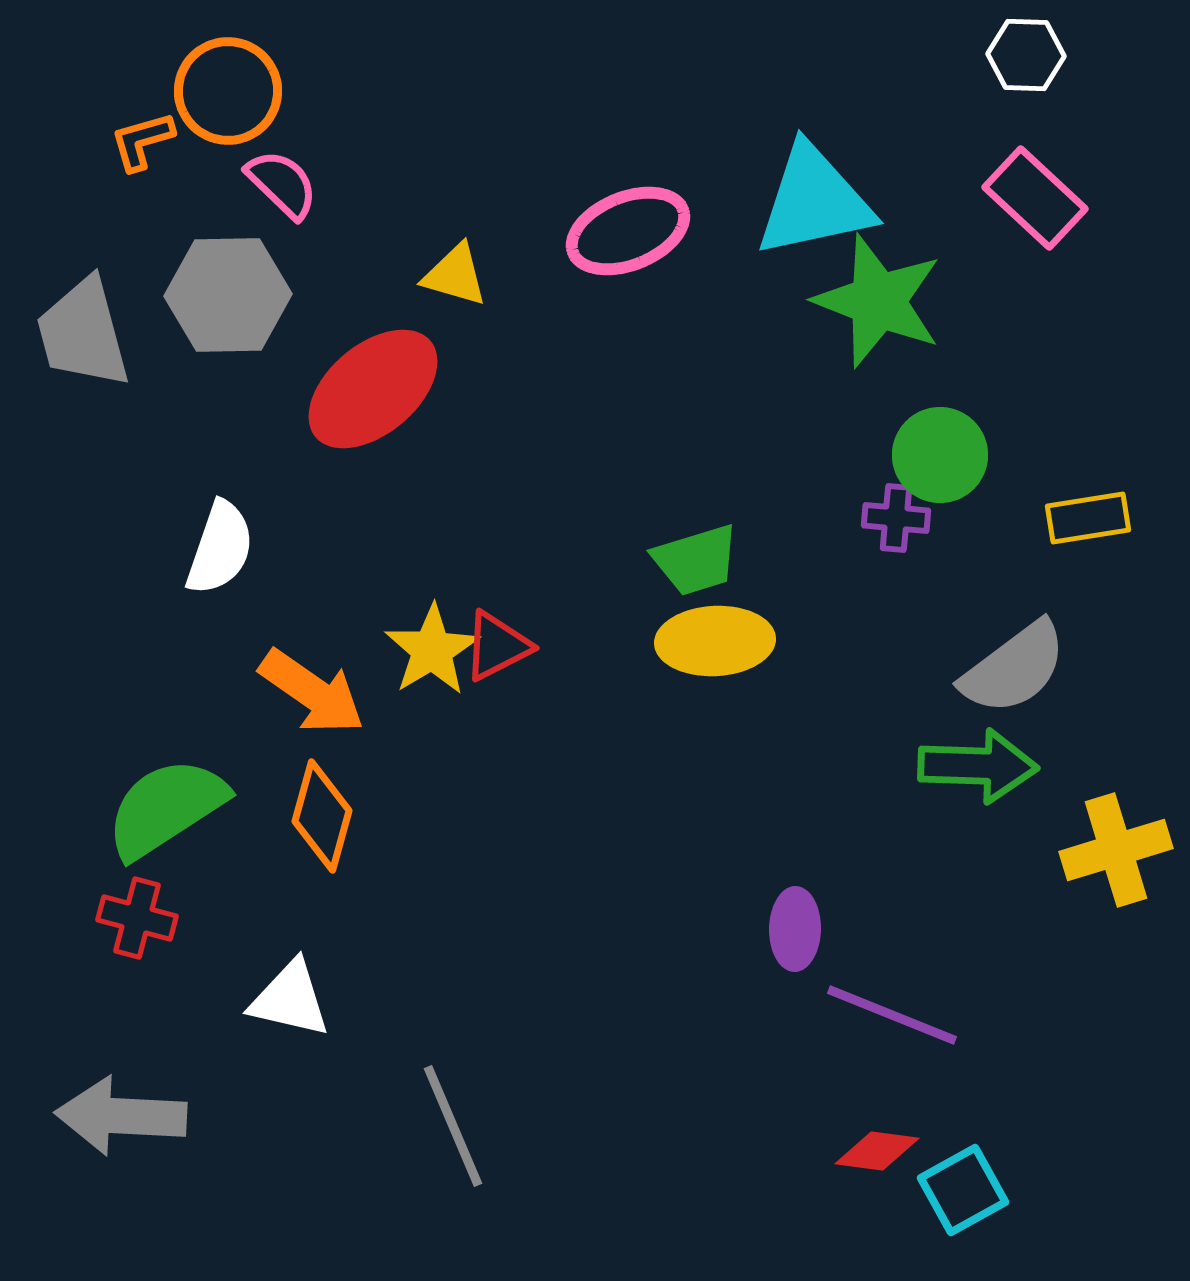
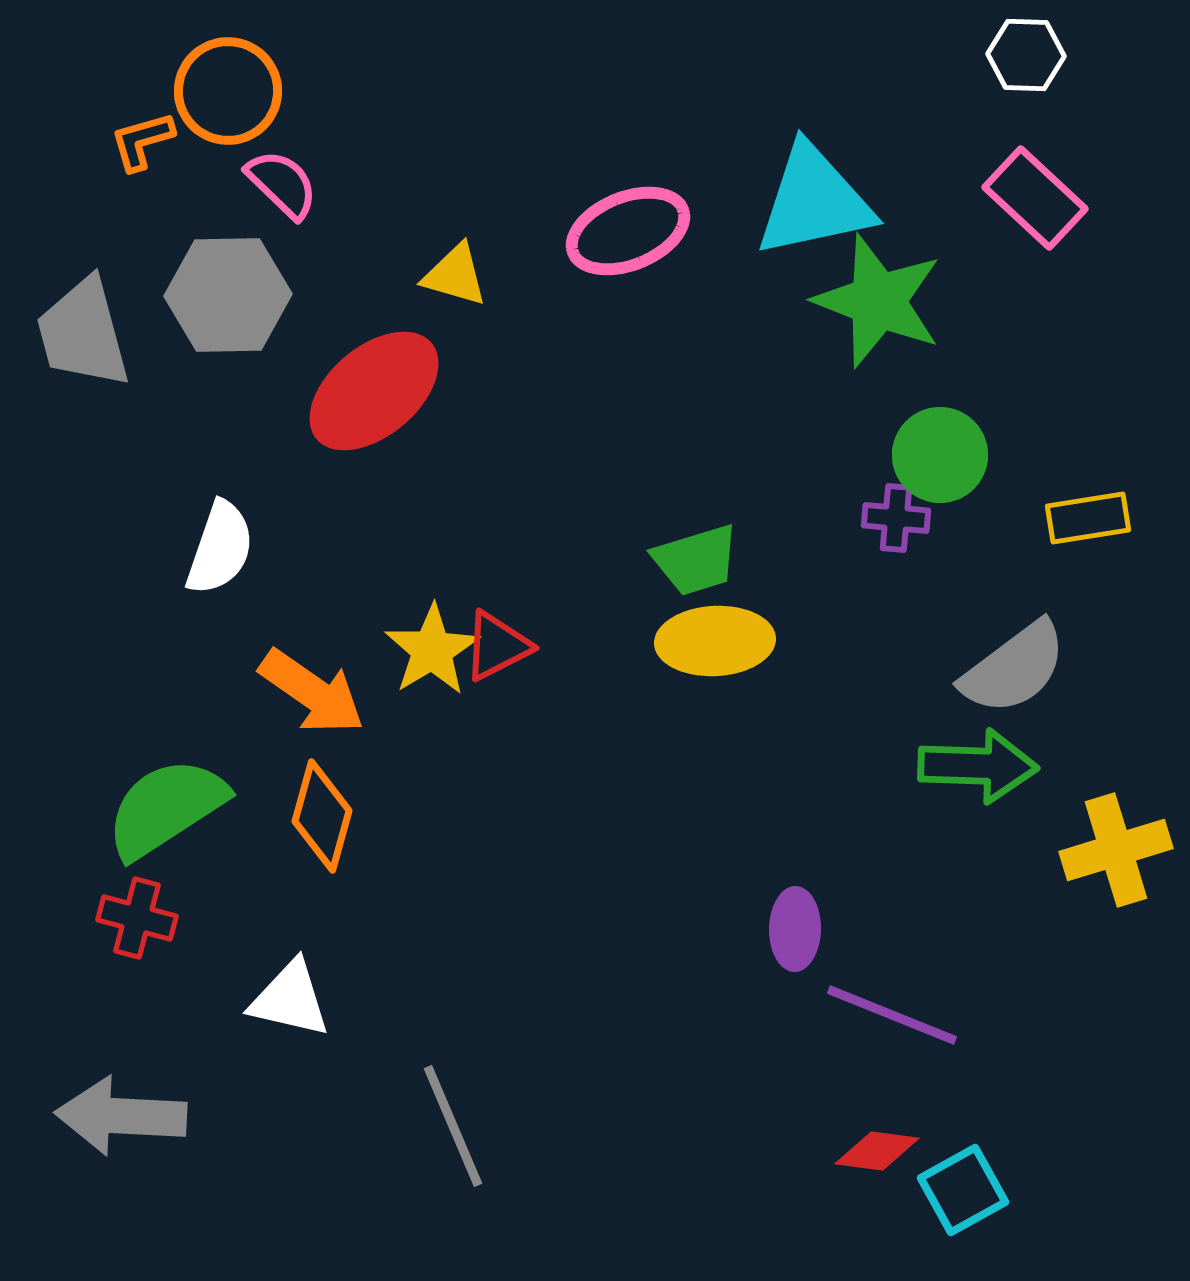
red ellipse: moved 1 px right, 2 px down
